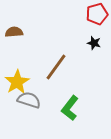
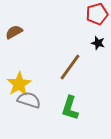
brown semicircle: rotated 24 degrees counterclockwise
black star: moved 4 px right
brown line: moved 14 px right
yellow star: moved 2 px right, 2 px down
green L-shape: rotated 20 degrees counterclockwise
